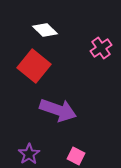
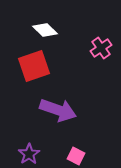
red square: rotated 32 degrees clockwise
